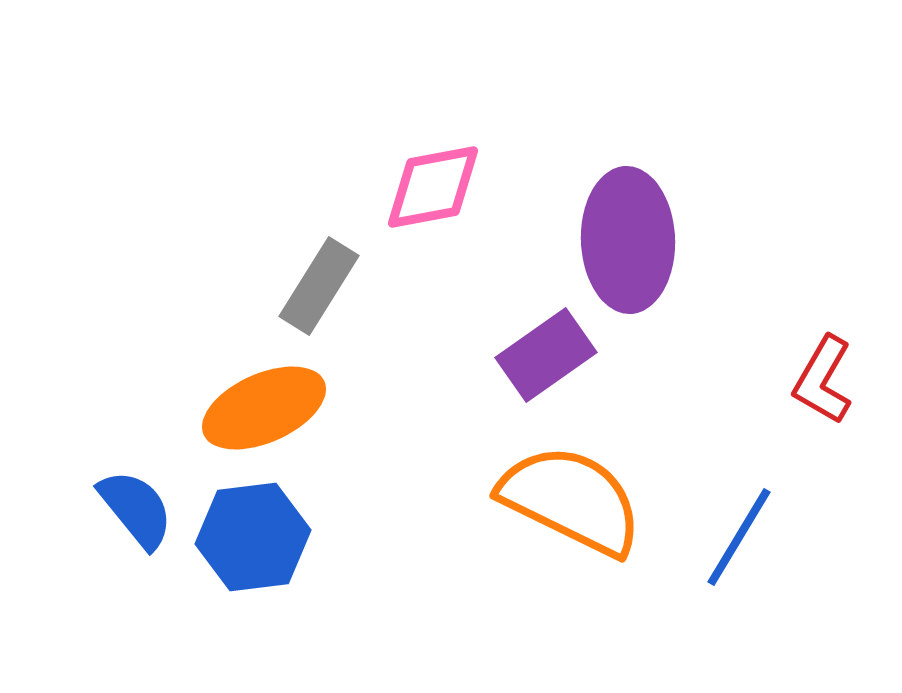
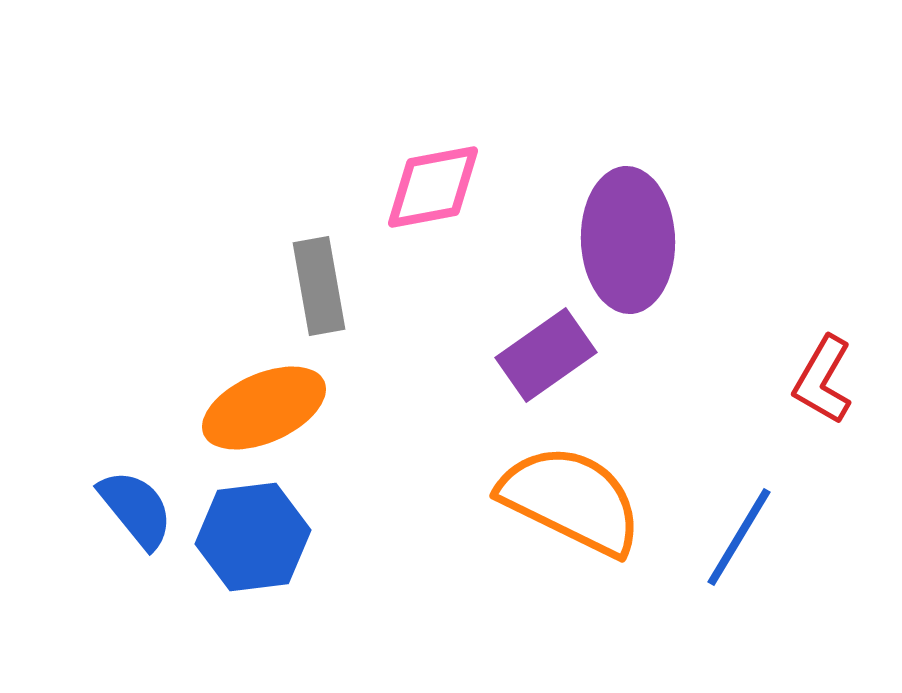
gray rectangle: rotated 42 degrees counterclockwise
